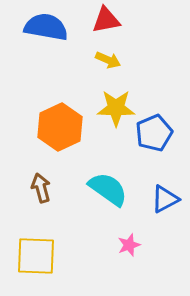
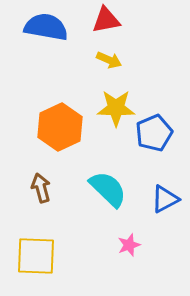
yellow arrow: moved 1 px right
cyan semicircle: rotated 9 degrees clockwise
